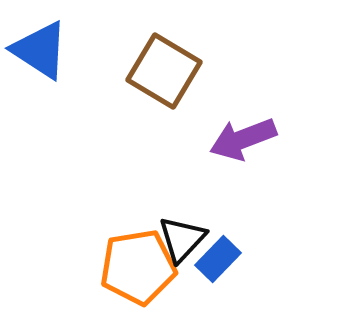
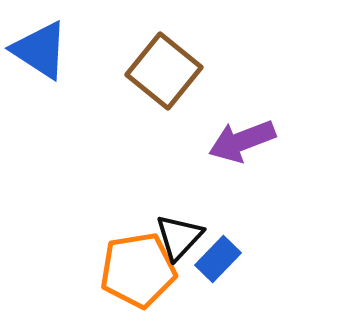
brown square: rotated 8 degrees clockwise
purple arrow: moved 1 px left, 2 px down
black triangle: moved 3 px left, 2 px up
orange pentagon: moved 3 px down
